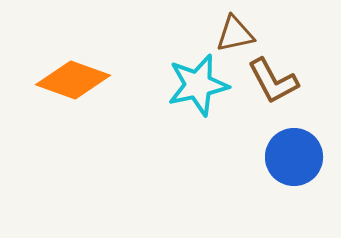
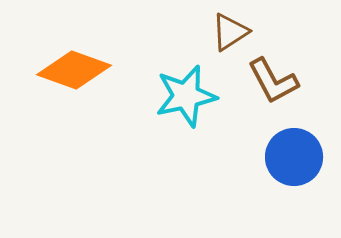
brown triangle: moved 5 px left, 2 px up; rotated 21 degrees counterclockwise
orange diamond: moved 1 px right, 10 px up
cyan star: moved 12 px left, 11 px down
